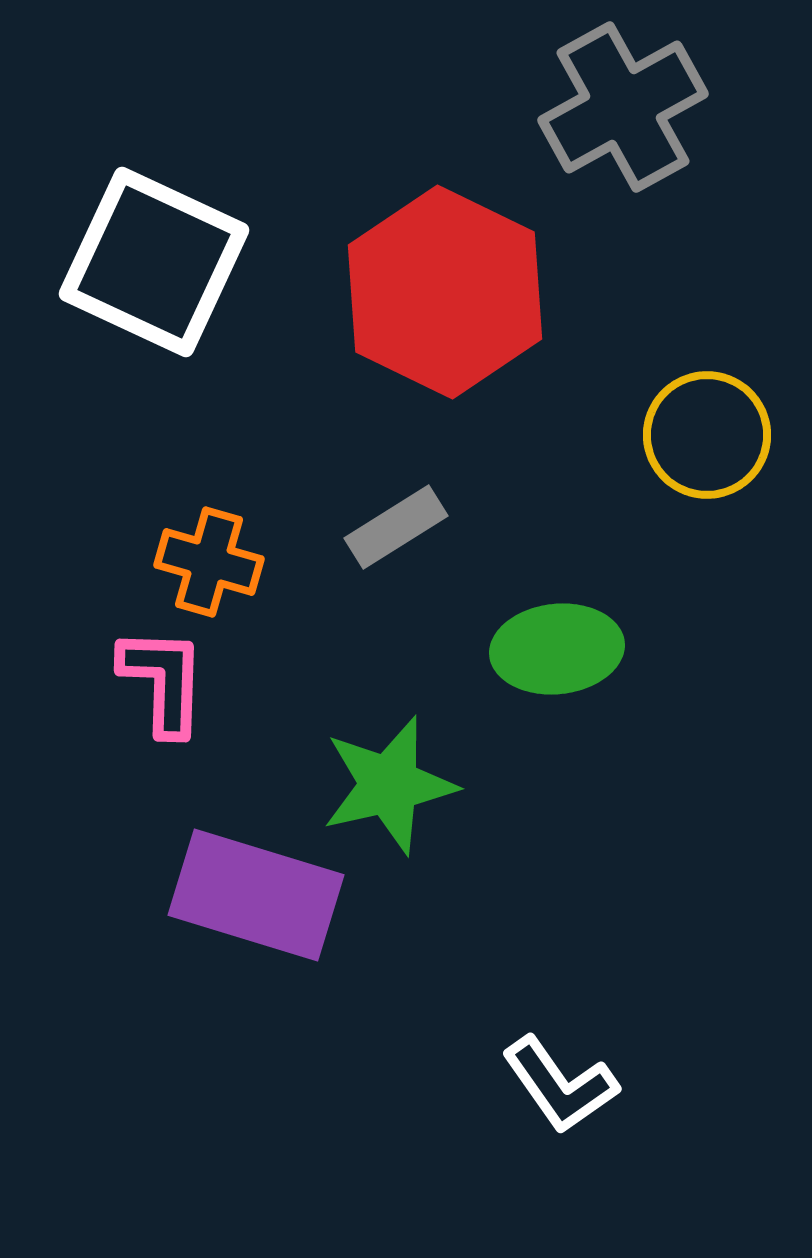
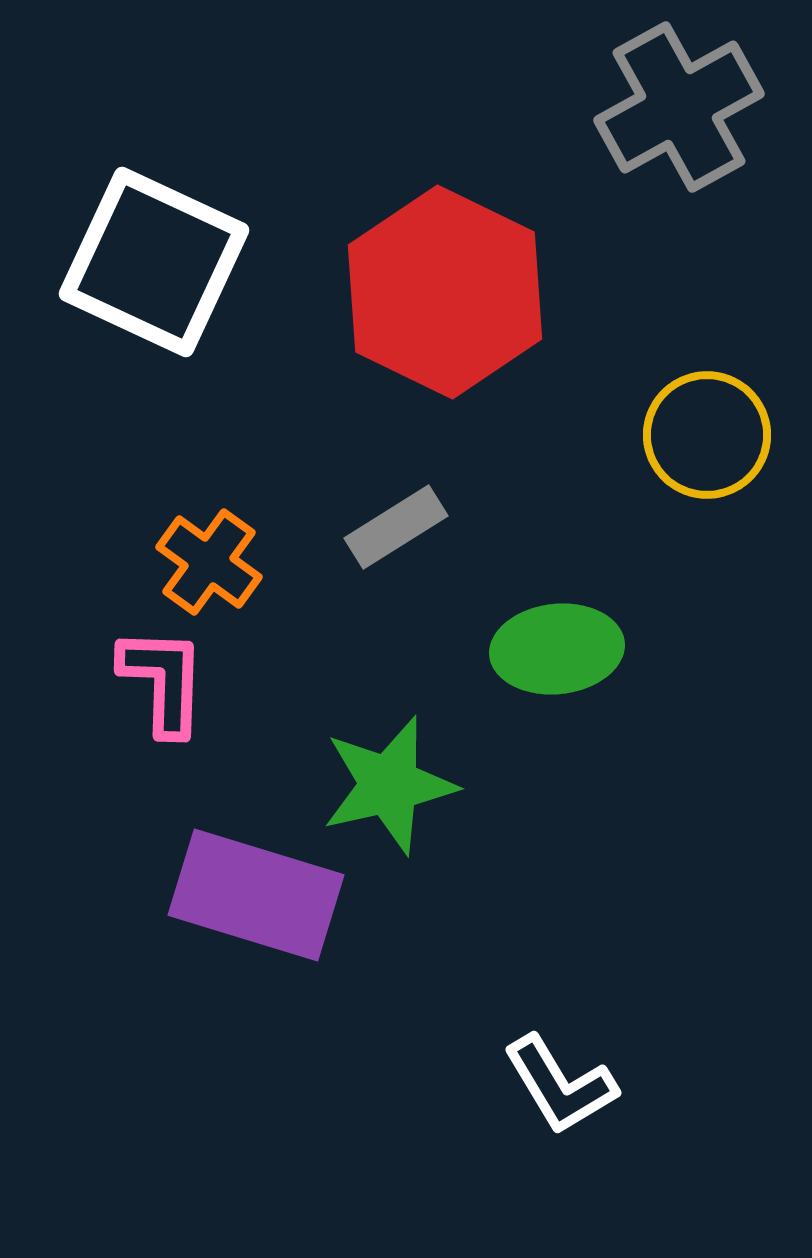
gray cross: moved 56 px right
orange cross: rotated 20 degrees clockwise
white L-shape: rotated 4 degrees clockwise
